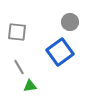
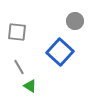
gray circle: moved 5 px right, 1 px up
blue square: rotated 12 degrees counterclockwise
green triangle: rotated 40 degrees clockwise
